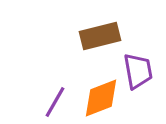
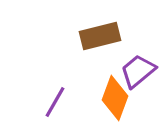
purple trapezoid: rotated 120 degrees counterclockwise
orange diamond: moved 14 px right; rotated 48 degrees counterclockwise
